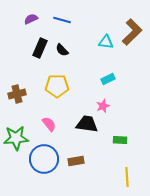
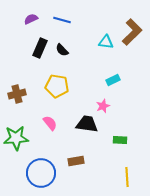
cyan rectangle: moved 5 px right, 1 px down
yellow pentagon: rotated 10 degrees clockwise
pink semicircle: moved 1 px right, 1 px up
blue circle: moved 3 px left, 14 px down
